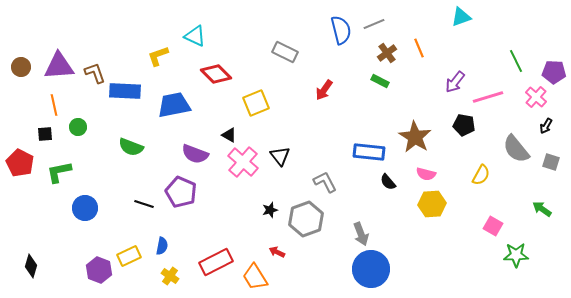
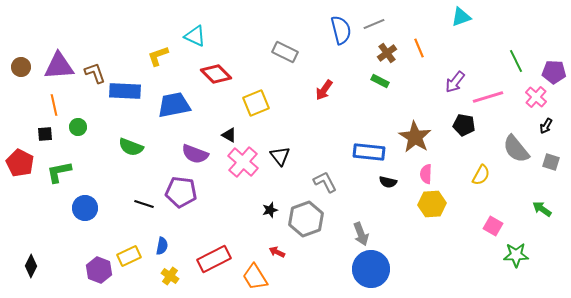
pink semicircle at (426, 174): rotated 78 degrees clockwise
black semicircle at (388, 182): rotated 36 degrees counterclockwise
purple pentagon at (181, 192): rotated 16 degrees counterclockwise
red rectangle at (216, 262): moved 2 px left, 3 px up
black diamond at (31, 266): rotated 10 degrees clockwise
